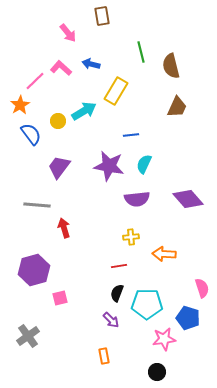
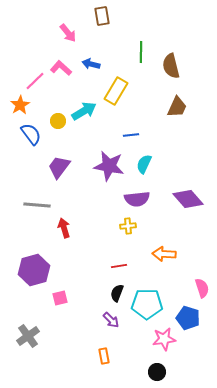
green line: rotated 15 degrees clockwise
yellow cross: moved 3 px left, 11 px up
